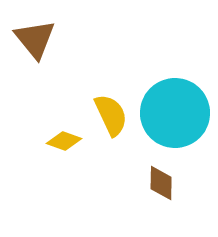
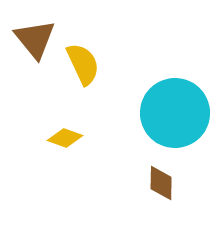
yellow semicircle: moved 28 px left, 51 px up
yellow diamond: moved 1 px right, 3 px up
